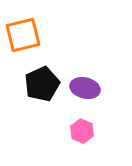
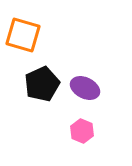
orange square: rotated 30 degrees clockwise
purple ellipse: rotated 12 degrees clockwise
